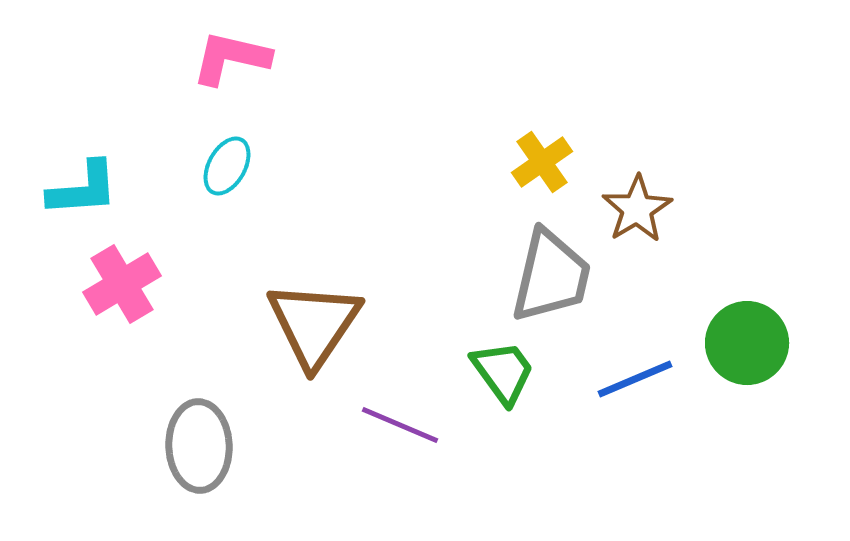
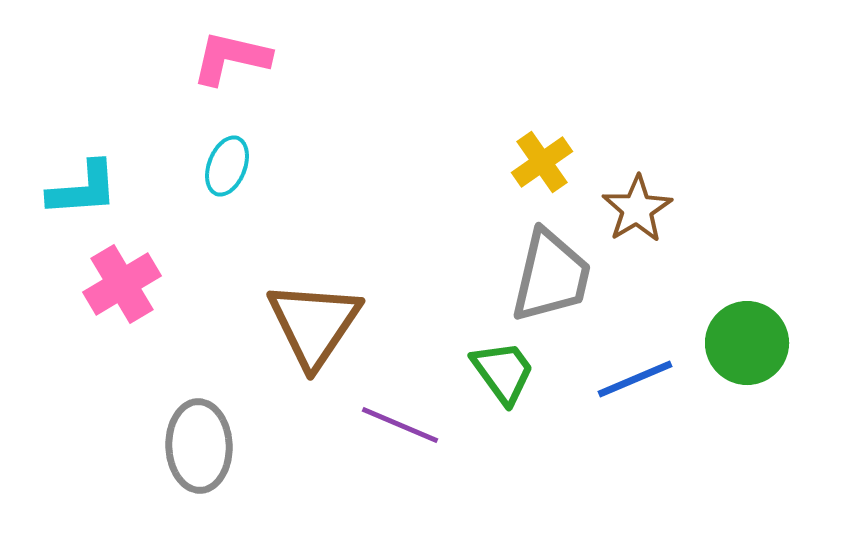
cyan ellipse: rotated 8 degrees counterclockwise
